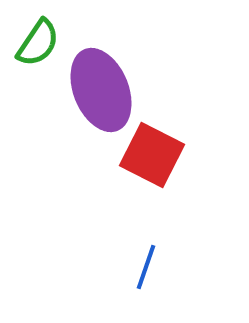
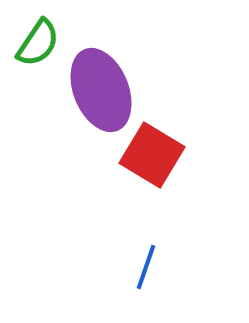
red square: rotated 4 degrees clockwise
